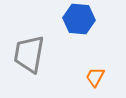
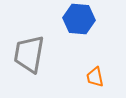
orange trapezoid: rotated 40 degrees counterclockwise
